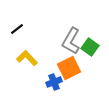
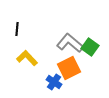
black line: rotated 48 degrees counterclockwise
gray L-shape: moved 1 px left, 2 px down; rotated 100 degrees clockwise
blue cross: rotated 35 degrees counterclockwise
